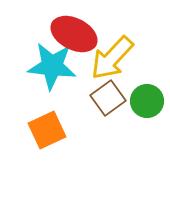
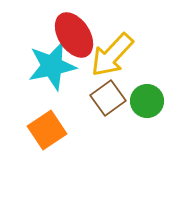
red ellipse: moved 1 px down; rotated 30 degrees clockwise
yellow arrow: moved 3 px up
cyan star: rotated 18 degrees counterclockwise
orange square: rotated 9 degrees counterclockwise
